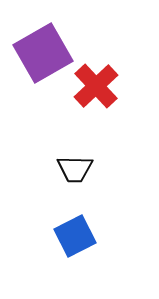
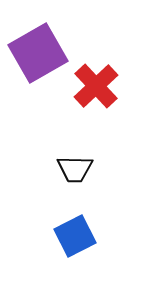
purple square: moved 5 px left
